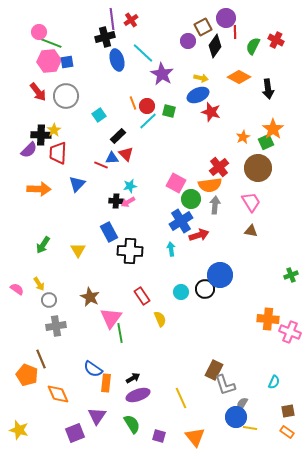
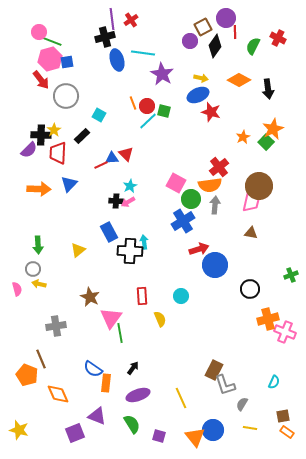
red cross at (276, 40): moved 2 px right, 2 px up
purple circle at (188, 41): moved 2 px right
green line at (51, 43): moved 2 px up
cyan line at (143, 53): rotated 35 degrees counterclockwise
pink hexagon at (49, 61): moved 1 px right, 2 px up; rotated 10 degrees counterclockwise
orange diamond at (239, 77): moved 3 px down
red arrow at (38, 92): moved 3 px right, 12 px up
green square at (169, 111): moved 5 px left
cyan square at (99, 115): rotated 24 degrees counterclockwise
orange star at (273, 129): rotated 10 degrees clockwise
black rectangle at (118, 136): moved 36 px left
green square at (266, 142): rotated 21 degrees counterclockwise
red line at (101, 165): rotated 48 degrees counterclockwise
brown circle at (258, 168): moved 1 px right, 18 px down
blue triangle at (77, 184): moved 8 px left
cyan star at (130, 186): rotated 16 degrees counterclockwise
pink trapezoid at (251, 202): rotated 45 degrees clockwise
blue cross at (181, 221): moved 2 px right
brown triangle at (251, 231): moved 2 px down
red arrow at (199, 235): moved 14 px down
green arrow at (43, 245): moved 5 px left; rotated 36 degrees counterclockwise
cyan arrow at (171, 249): moved 27 px left, 7 px up
yellow triangle at (78, 250): rotated 21 degrees clockwise
blue circle at (220, 275): moved 5 px left, 10 px up
yellow arrow at (39, 284): rotated 136 degrees clockwise
pink semicircle at (17, 289): rotated 40 degrees clockwise
black circle at (205, 289): moved 45 px right
cyan circle at (181, 292): moved 4 px down
red rectangle at (142, 296): rotated 30 degrees clockwise
gray circle at (49, 300): moved 16 px left, 31 px up
orange cross at (268, 319): rotated 20 degrees counterclockwise
pink cross at (290, 332): moved 5 px left
black arrow at (133, 378): moved 10 px up; rotated 24 degrees counterclockwise
brown square at (288, 411): moved 5 px left, 5 px down
purple triangle at (97, 416): rotated 42 degrees counterclockwise
blue circle at (236, 417): moved 23 px left, 13 px down
